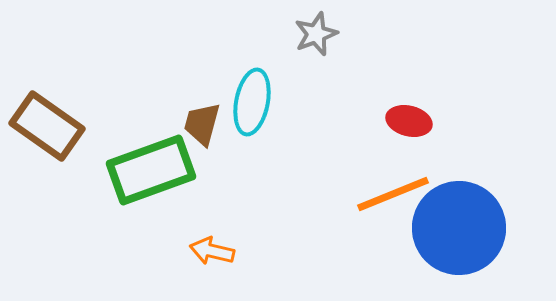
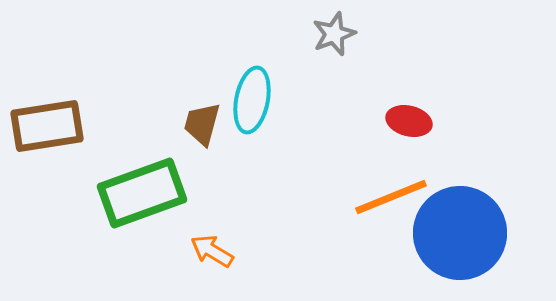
gray star: moved 18 px right
cyan ellipse: moved 2 px up
brown rectangle: rotated 44 degrees counterclockwise
green rectangle: moved 9 px left, 23 px down
orange line: moved 2 px left, 3 px down
blue circle: moved 1 px right, 5 px down
orange arrow: rotated 18 degrees clockwise
